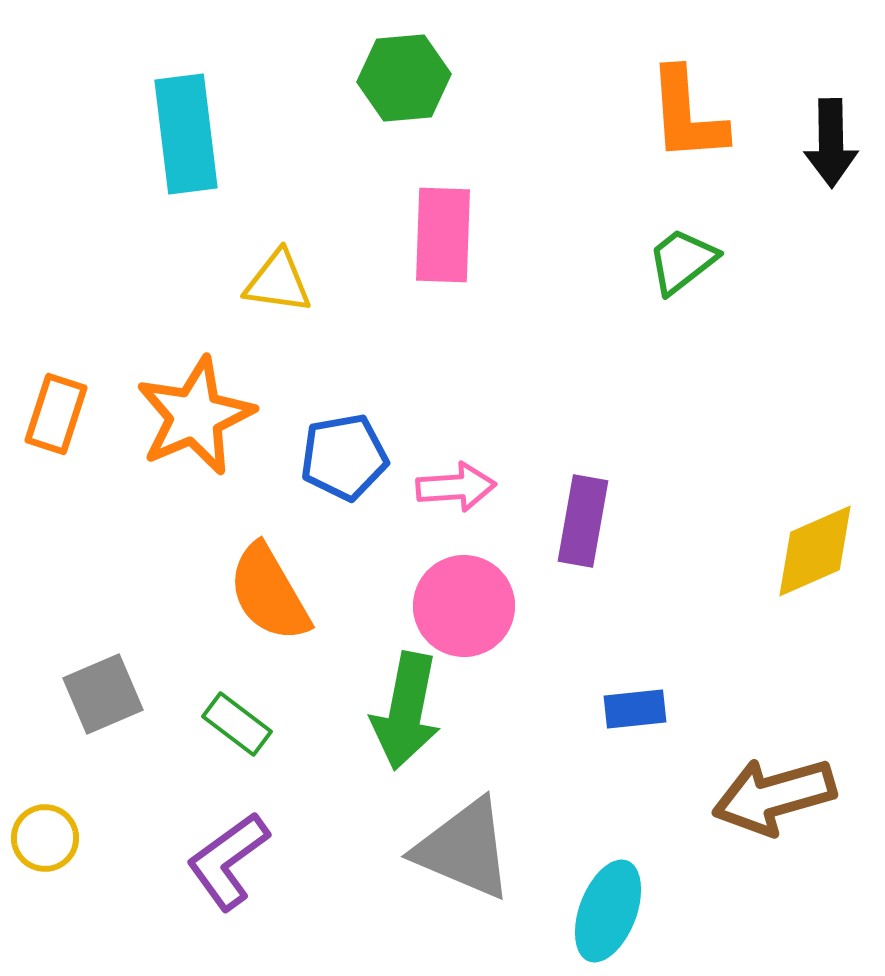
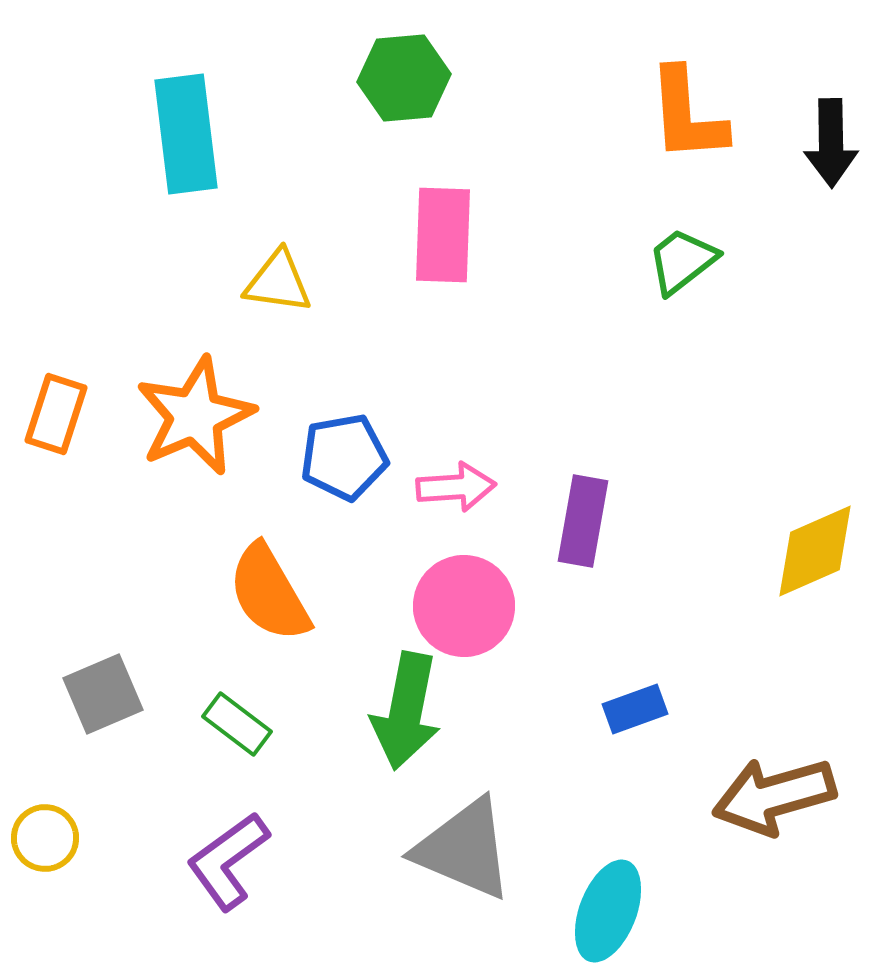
blue rectangle: rotated 14 degrees counterclockwise
